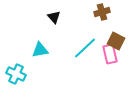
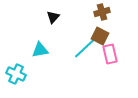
black triangle: moved 1 px left; rotated 24 degrees clockwise
brown square: moved 16 px left, 5 px up
